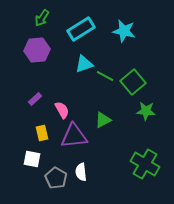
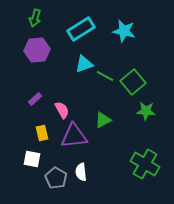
green arrow: moved 7 px left; rotated 18 degrees counterclockwise
